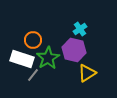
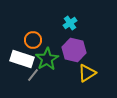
cyan cross: moved 10 px left, 6 px up
green star: moved 1 px left, 1 px down
